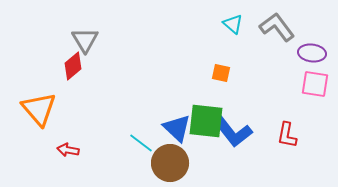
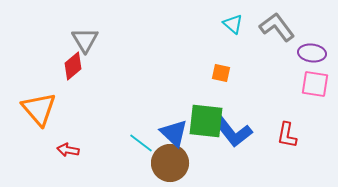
blue triangle: moved 3 px left, 5 px down
